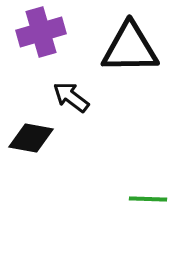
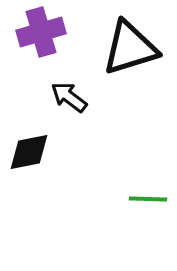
black triangle: rotated 16 degrees counterclockwise
black arrow: moved 2 px left
black diamond: moved 2 px left, 14 px down; rotated 21 degrees counterclockwise
